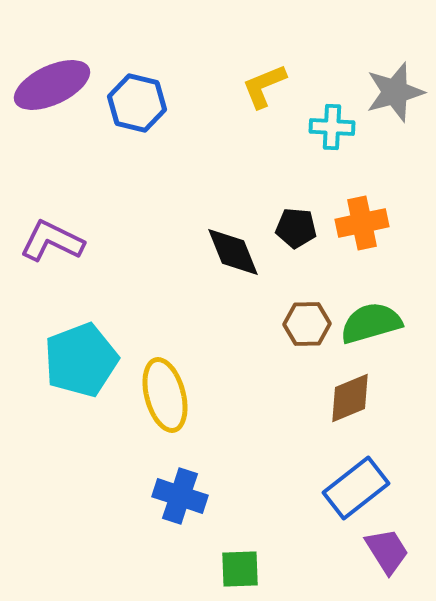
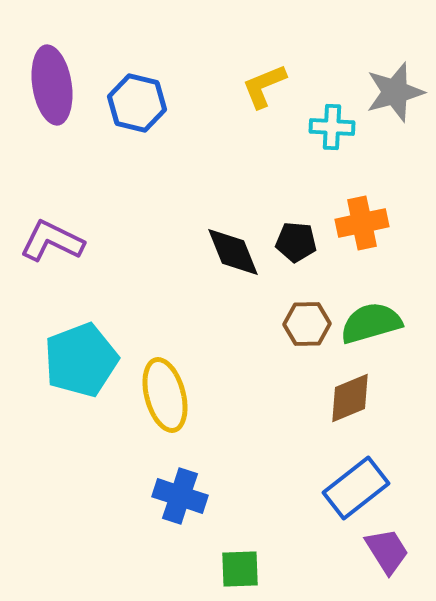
purple ellipse: rotated 74 degrees counterclockwise
black pentagon: moved 14 px down
